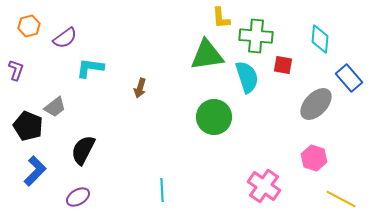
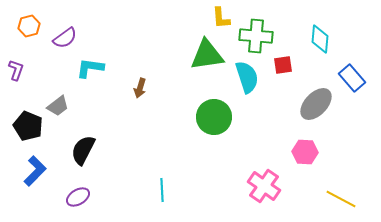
red square: rotated 18 degrees counterclockwise
blue rectangle: moved 3 px right
gray trapezoid: moved 3 px right, 1 px up
pink hexagon: moved 9 px left, 6 px up; rotated 15 degrees counterclockwise
